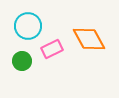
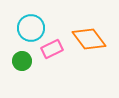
cyan circle: moved 3 px right, 2 px down
orange diamond: rotated 8 degrees counterclockwise
